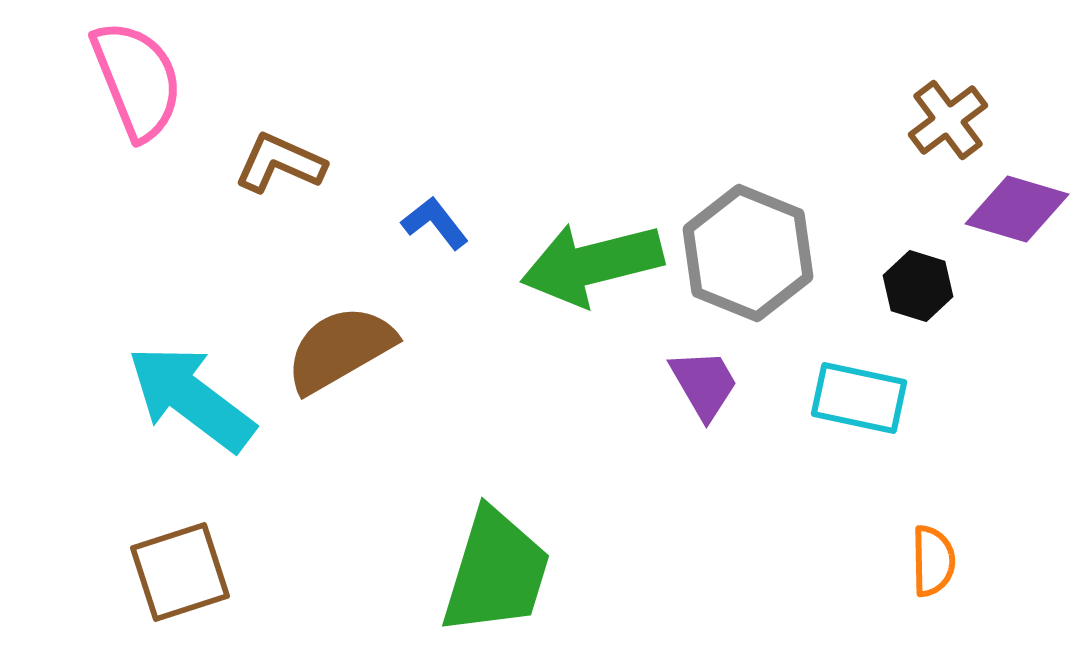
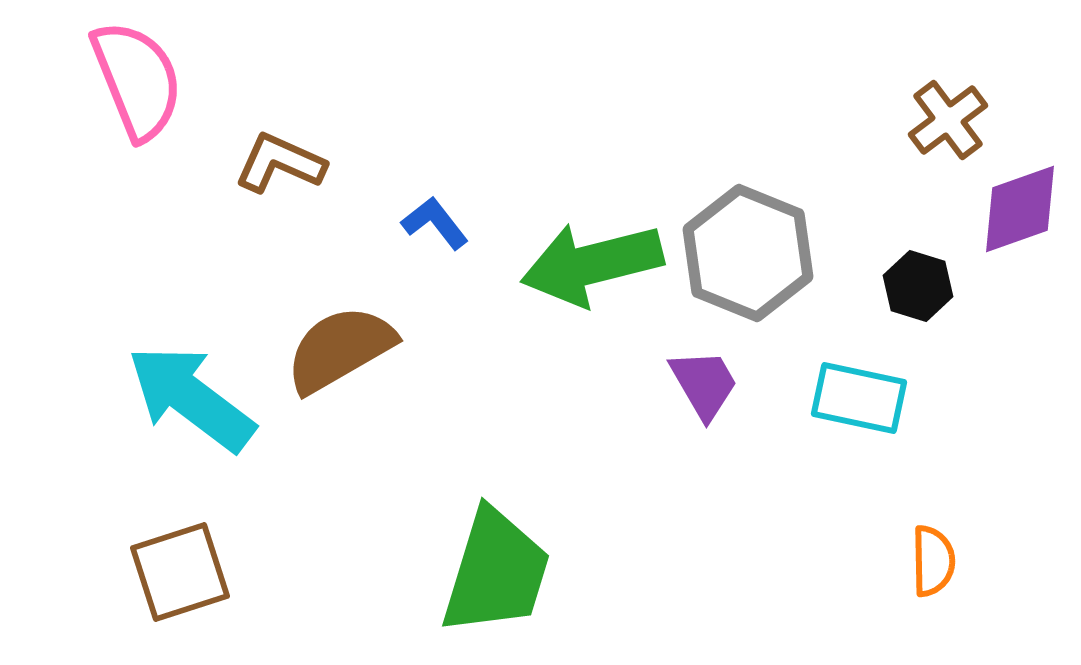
purple diamond: moved 3 px right; rotated 36 degrees counterclockwise
